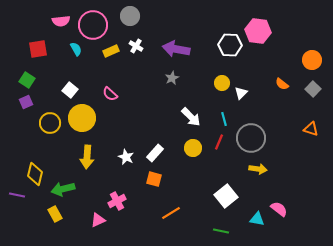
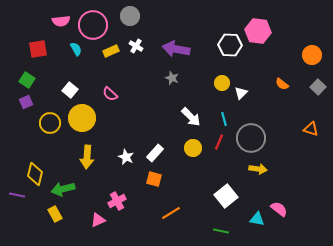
orange circle at (312, 60): moved 5 px up
gray star at (172, 78): rotated 24 degrees counterclockwise
gray square at (313, 89): moved 5 px right, 2 px up
